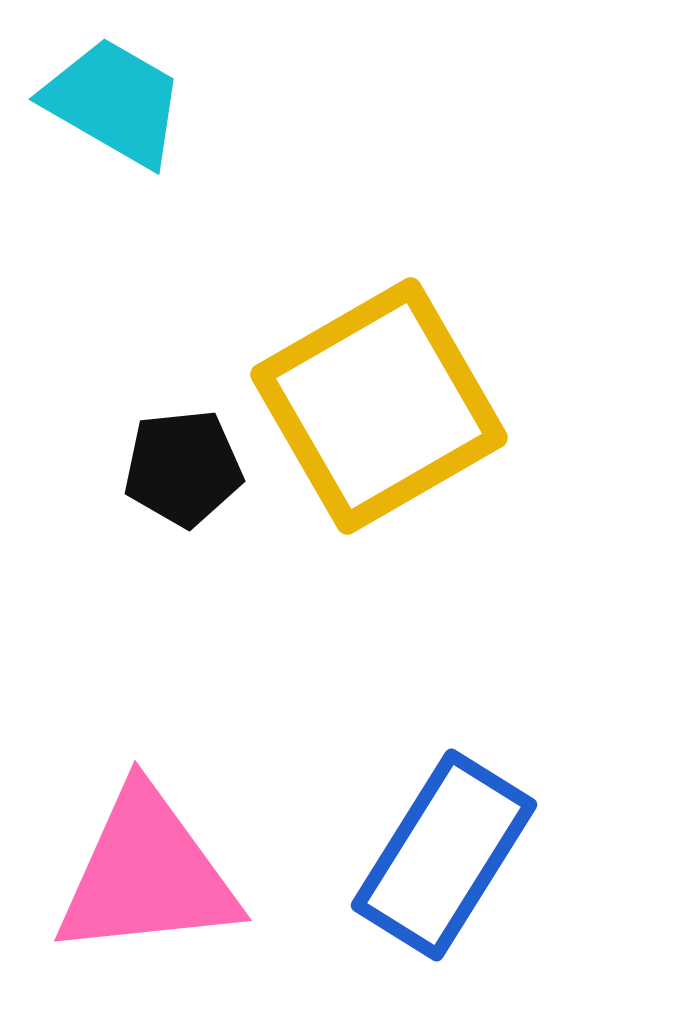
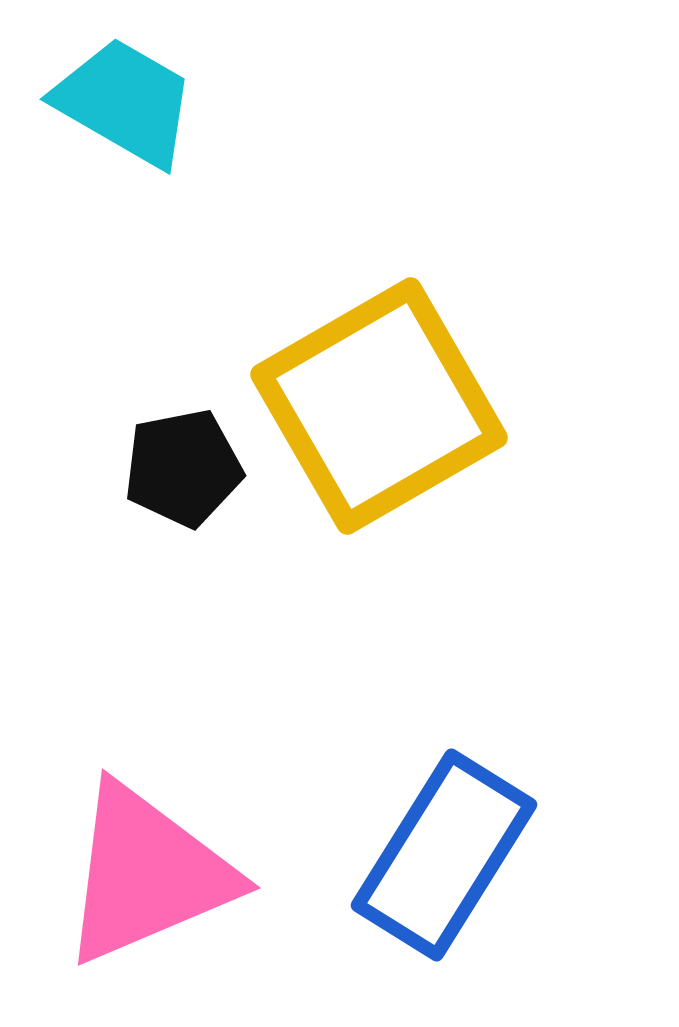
cyan trapezoid: moved 11 px right
black pentagon: rotated 5 degrees counterclockwise
pink triangle: rotated 17 degrees counterclockwise
